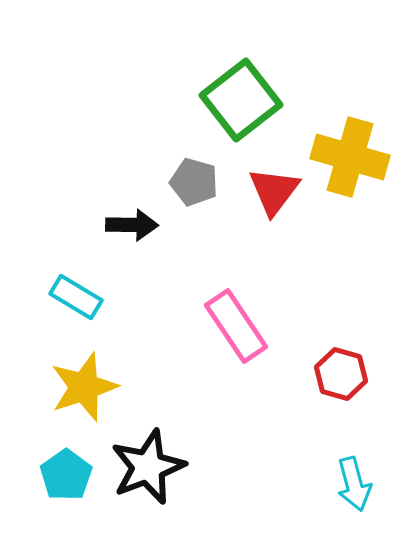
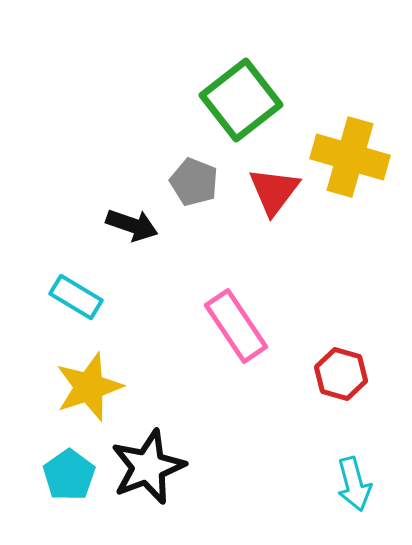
gray pentagon: rotated 6 degrees clockwise
black arrow: rotated 18 degrees clockwise
yellow star: moved 5 px right
cyan pentagon: moved 3 px right
